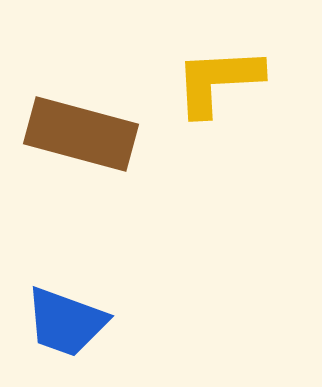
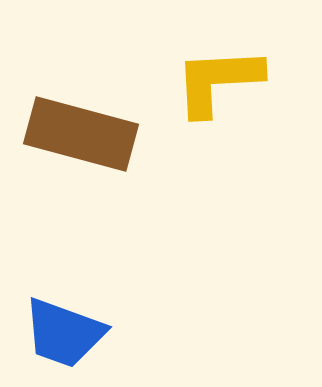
blue trapezoid: moved 2 px left, 11 px down
